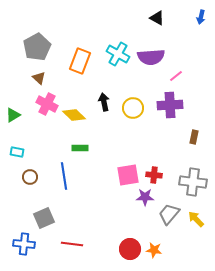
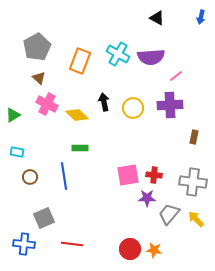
yellow diamond: moved 3 px right
purple star: moved 2 px right, 1 px down
